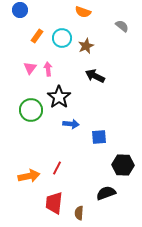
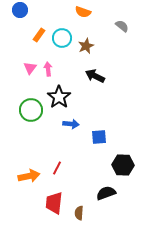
orange rectangle: moved 2 px right, 1 px up
